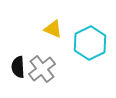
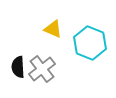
cyan hexagon: rotated 12 degrees counterclockwise
